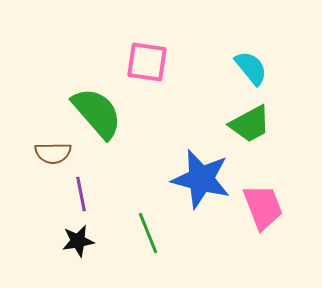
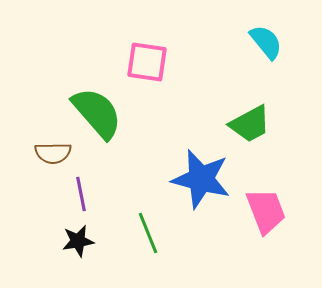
cyan semicircle: moved 15 px right, 26 px up
pink trapezoid: moved 3 px right, 4 px down
